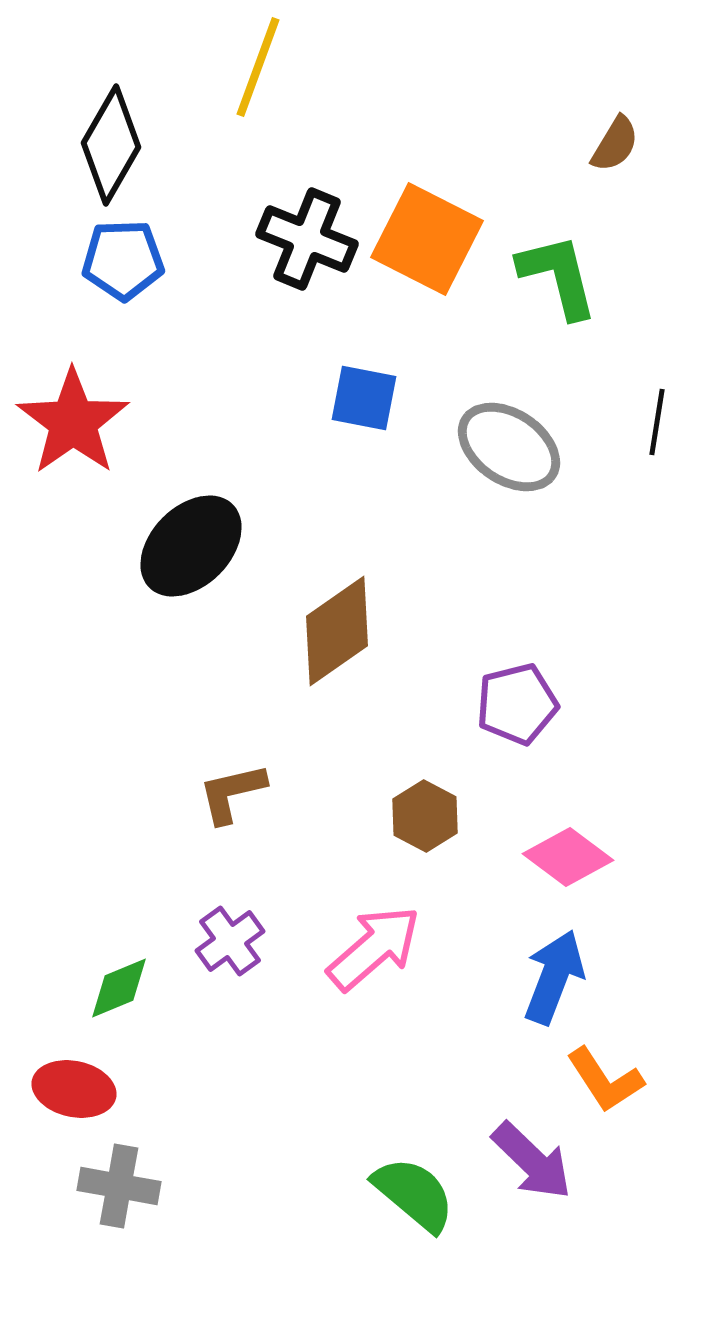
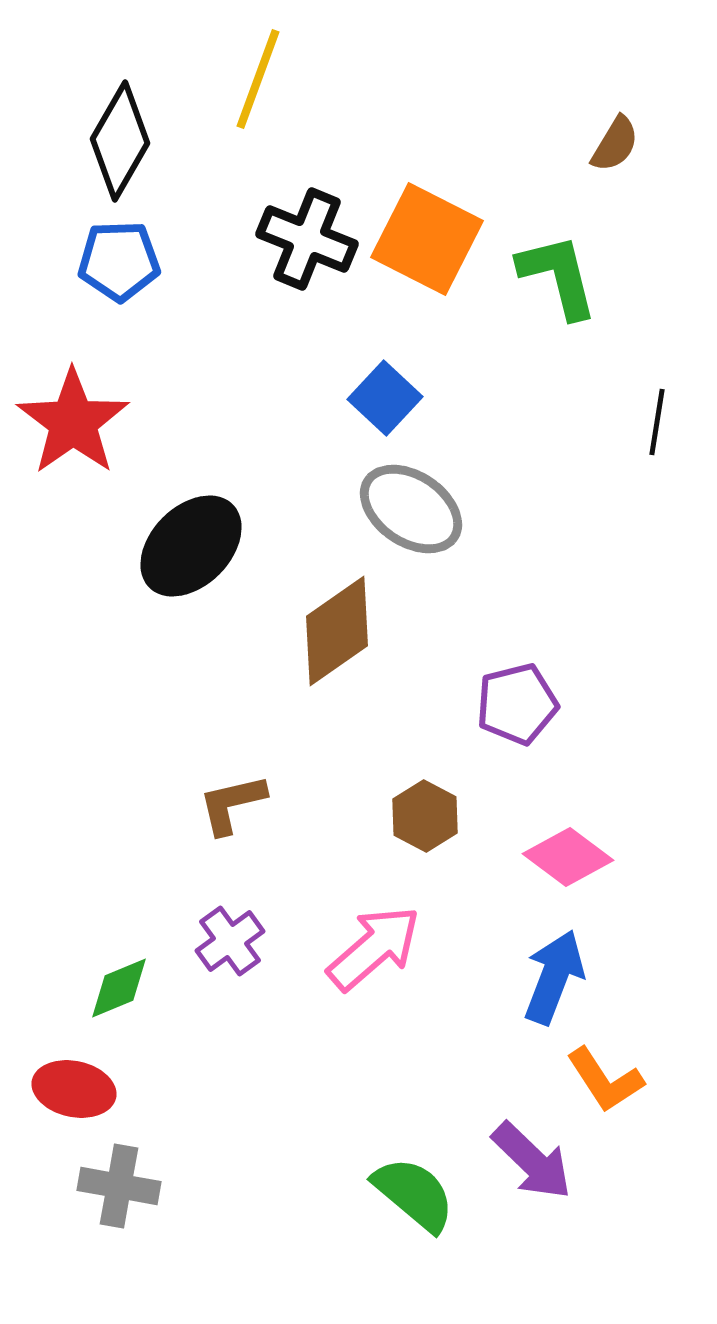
yellow line: moved 12 px down
black diamond: moved 9 px right, 4 px up
blue pentagon: moved 4 px left, 1 px down
blue square: moved 21 px right; rotated 32 degrees clockwise
gray ellipse: moved 98 px left, 62 px down
brown L-shape: moved 11 px down
